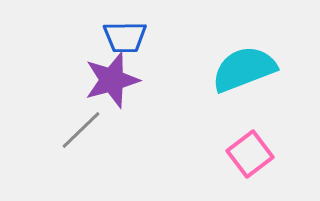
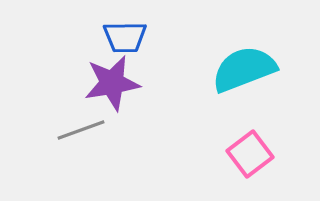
purple star: moved 3 px down; rotated 6 degrees clockwise
gray line: rotated 24 degrees clockwise
